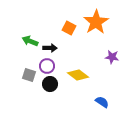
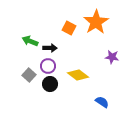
purple circle: moved 1 px right
gray square: rotated 24 degrees clockwise
